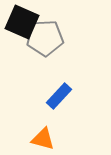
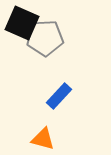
black square: moved 1 px down
